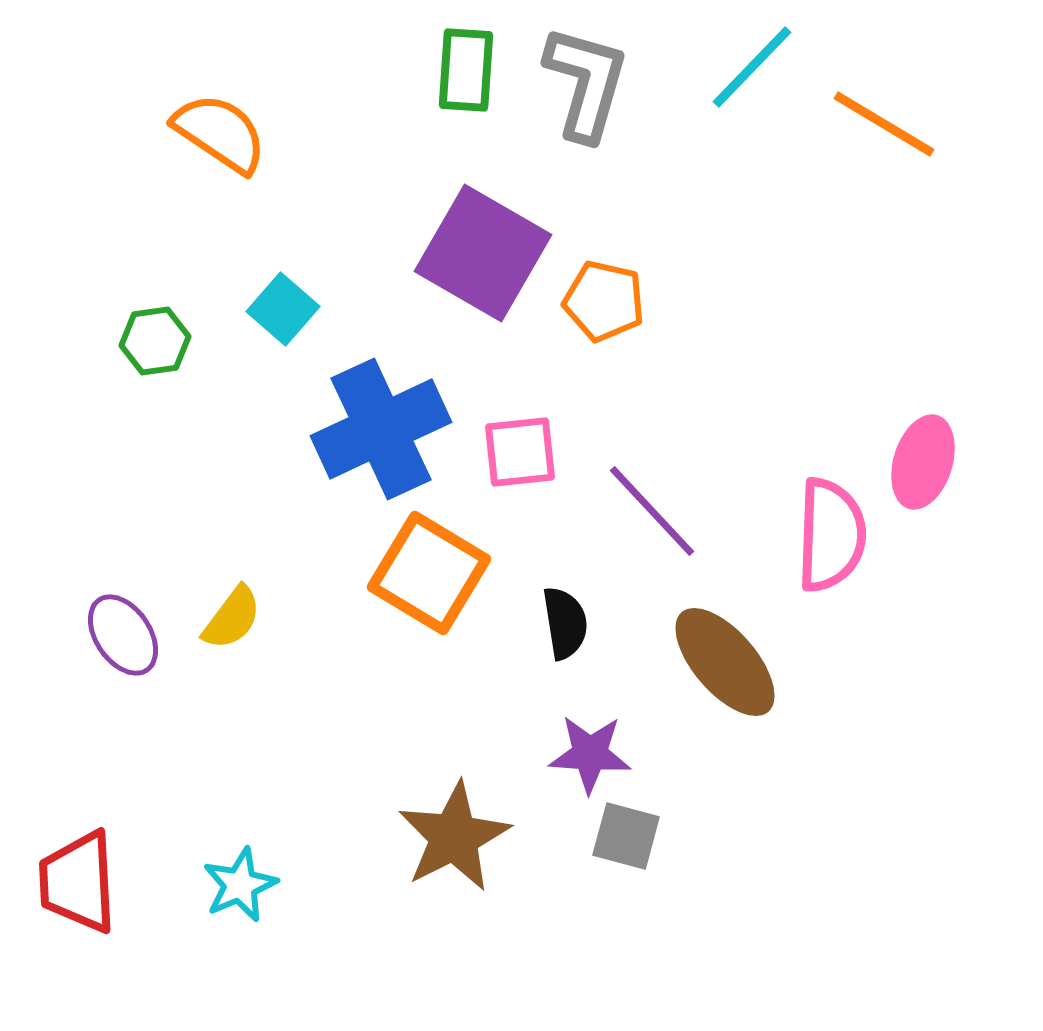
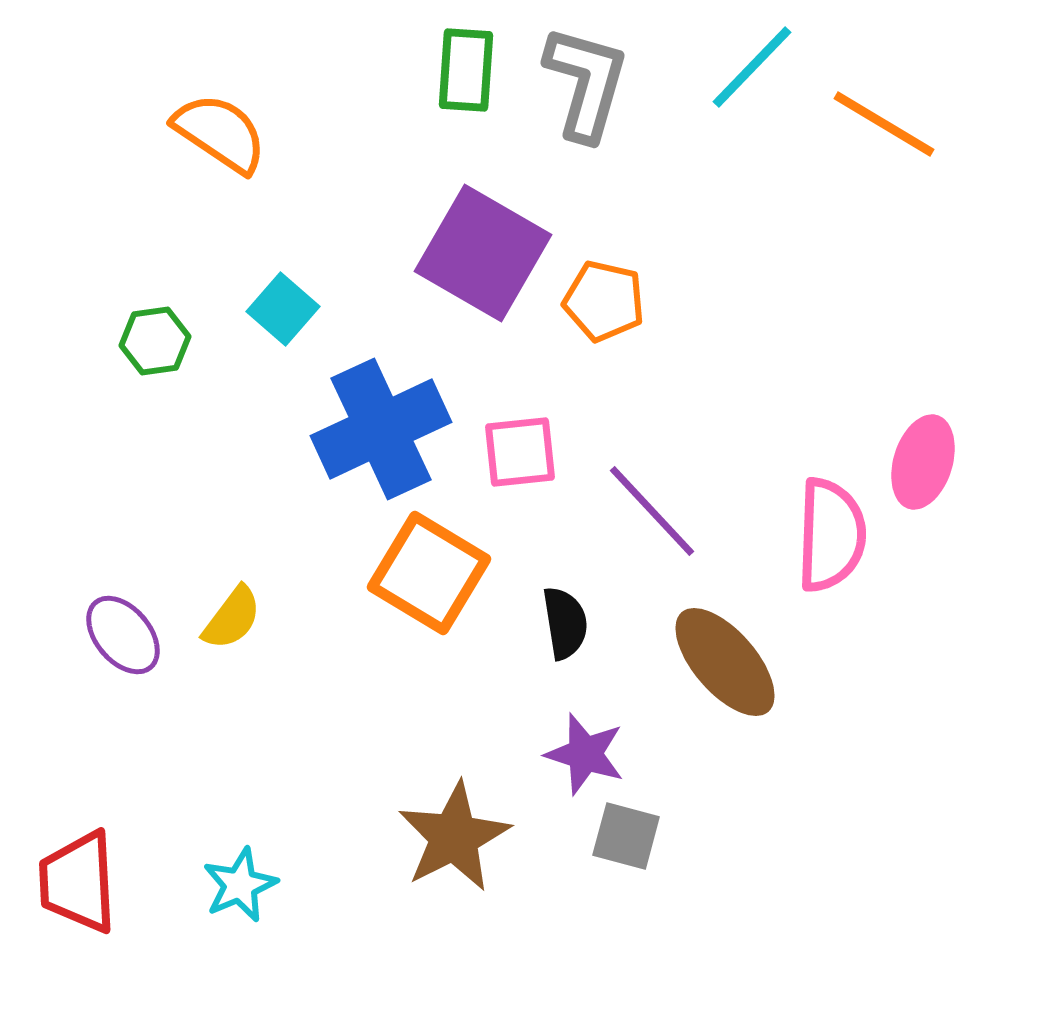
purple ellipse: rotated 6 degrees counterclockwise
purple star: moved 5 px left; rotated 14 degrees clockwise
